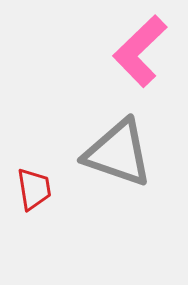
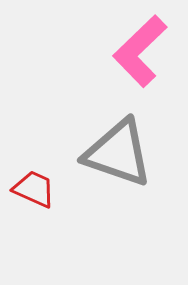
red trapezoid: rotated 57 degrees counterclockwise
